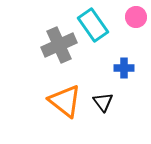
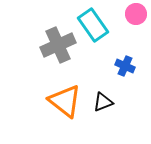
pink circle: moved 3 px up
gray cross: moved 1 px left
blue cross: moved 1 px right, 2 px up; rotated 24 degrees clockwise
black triangle: rotated 45 degrees clockwise
